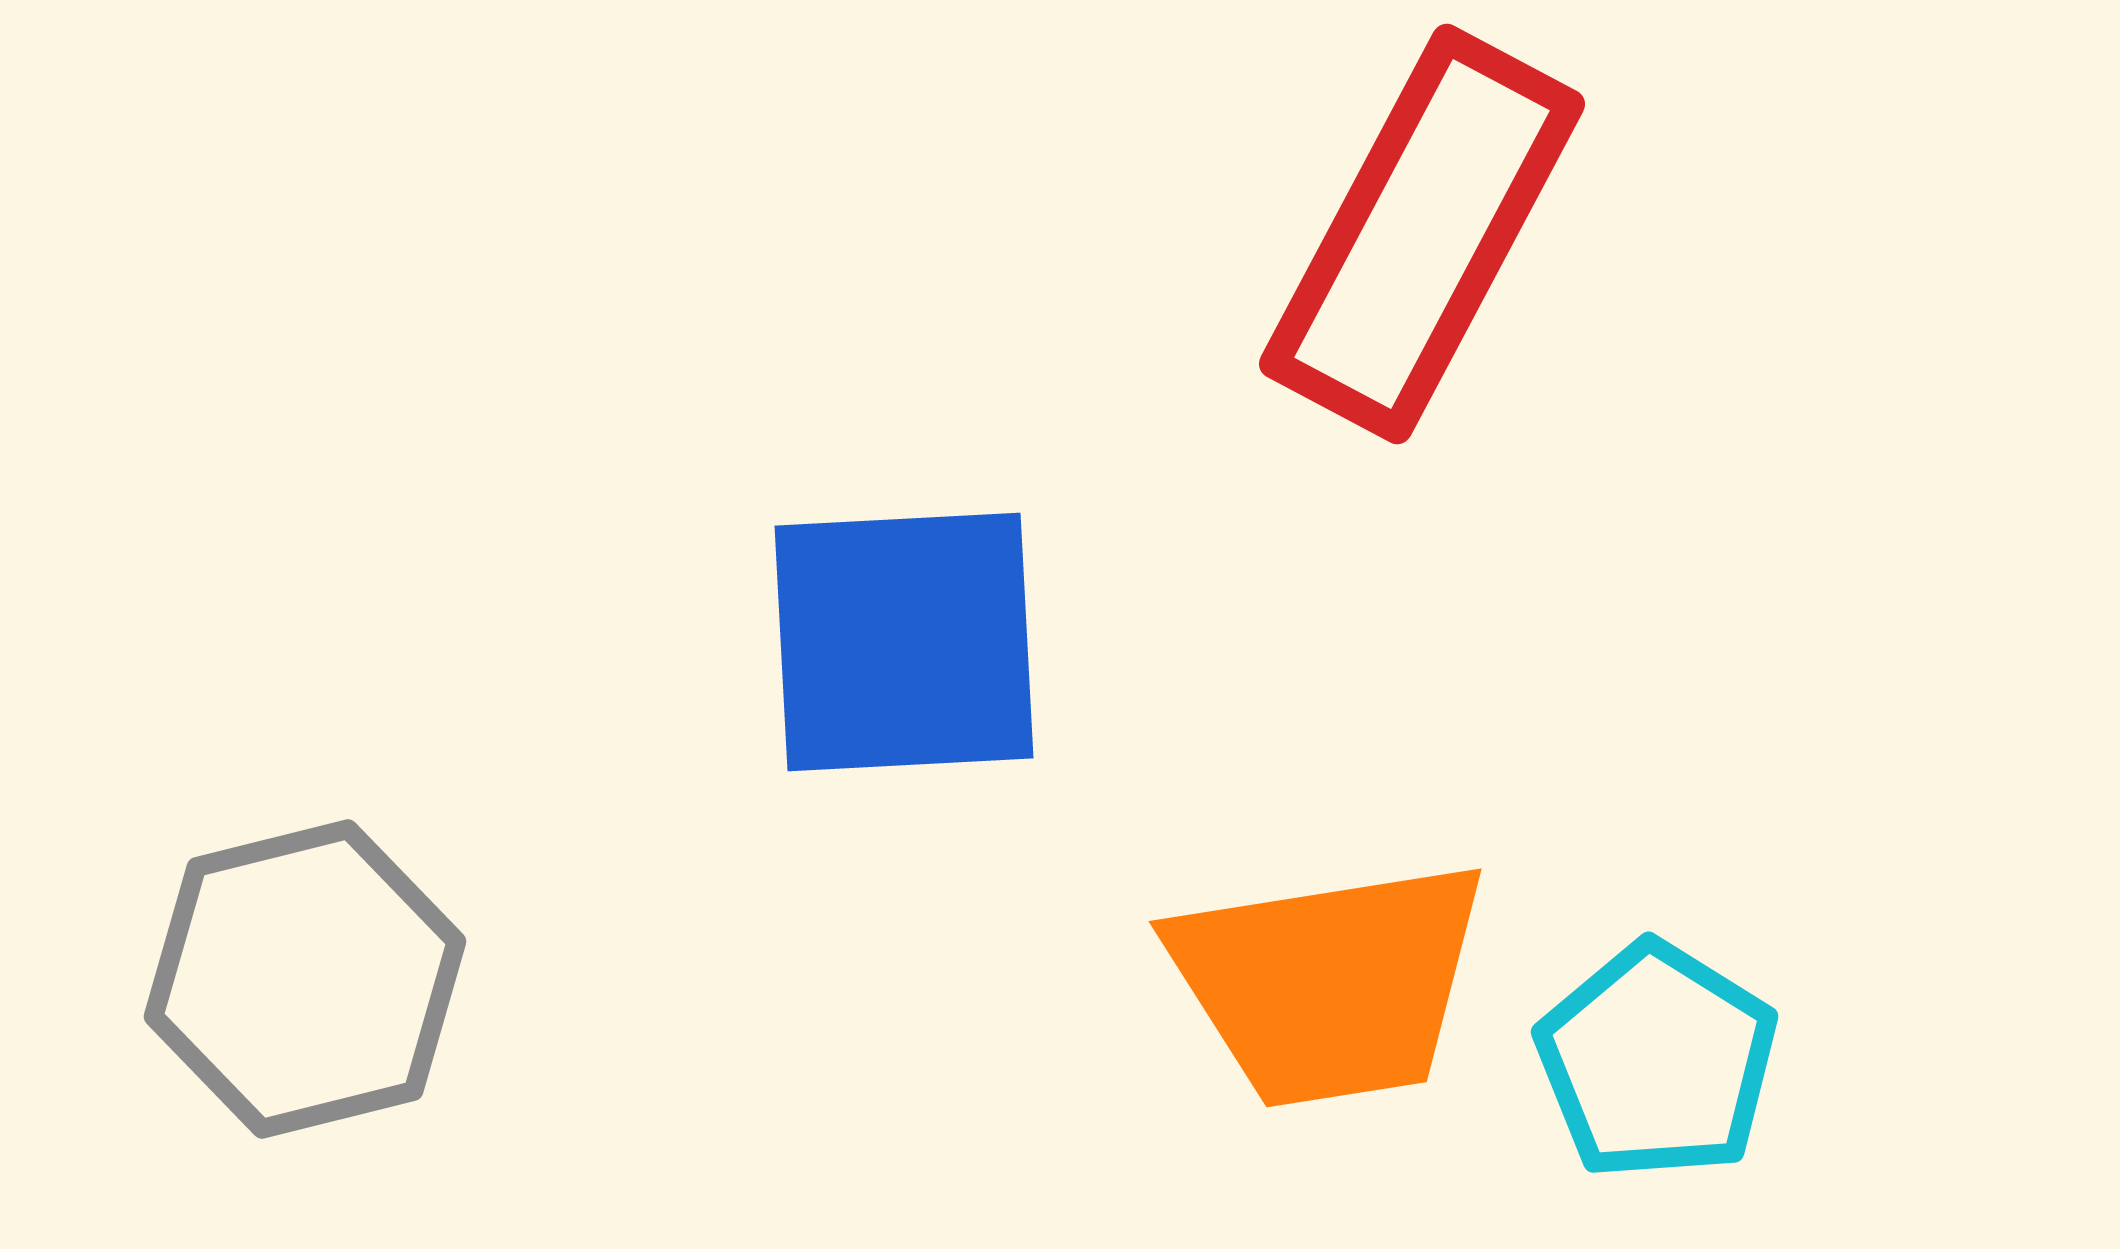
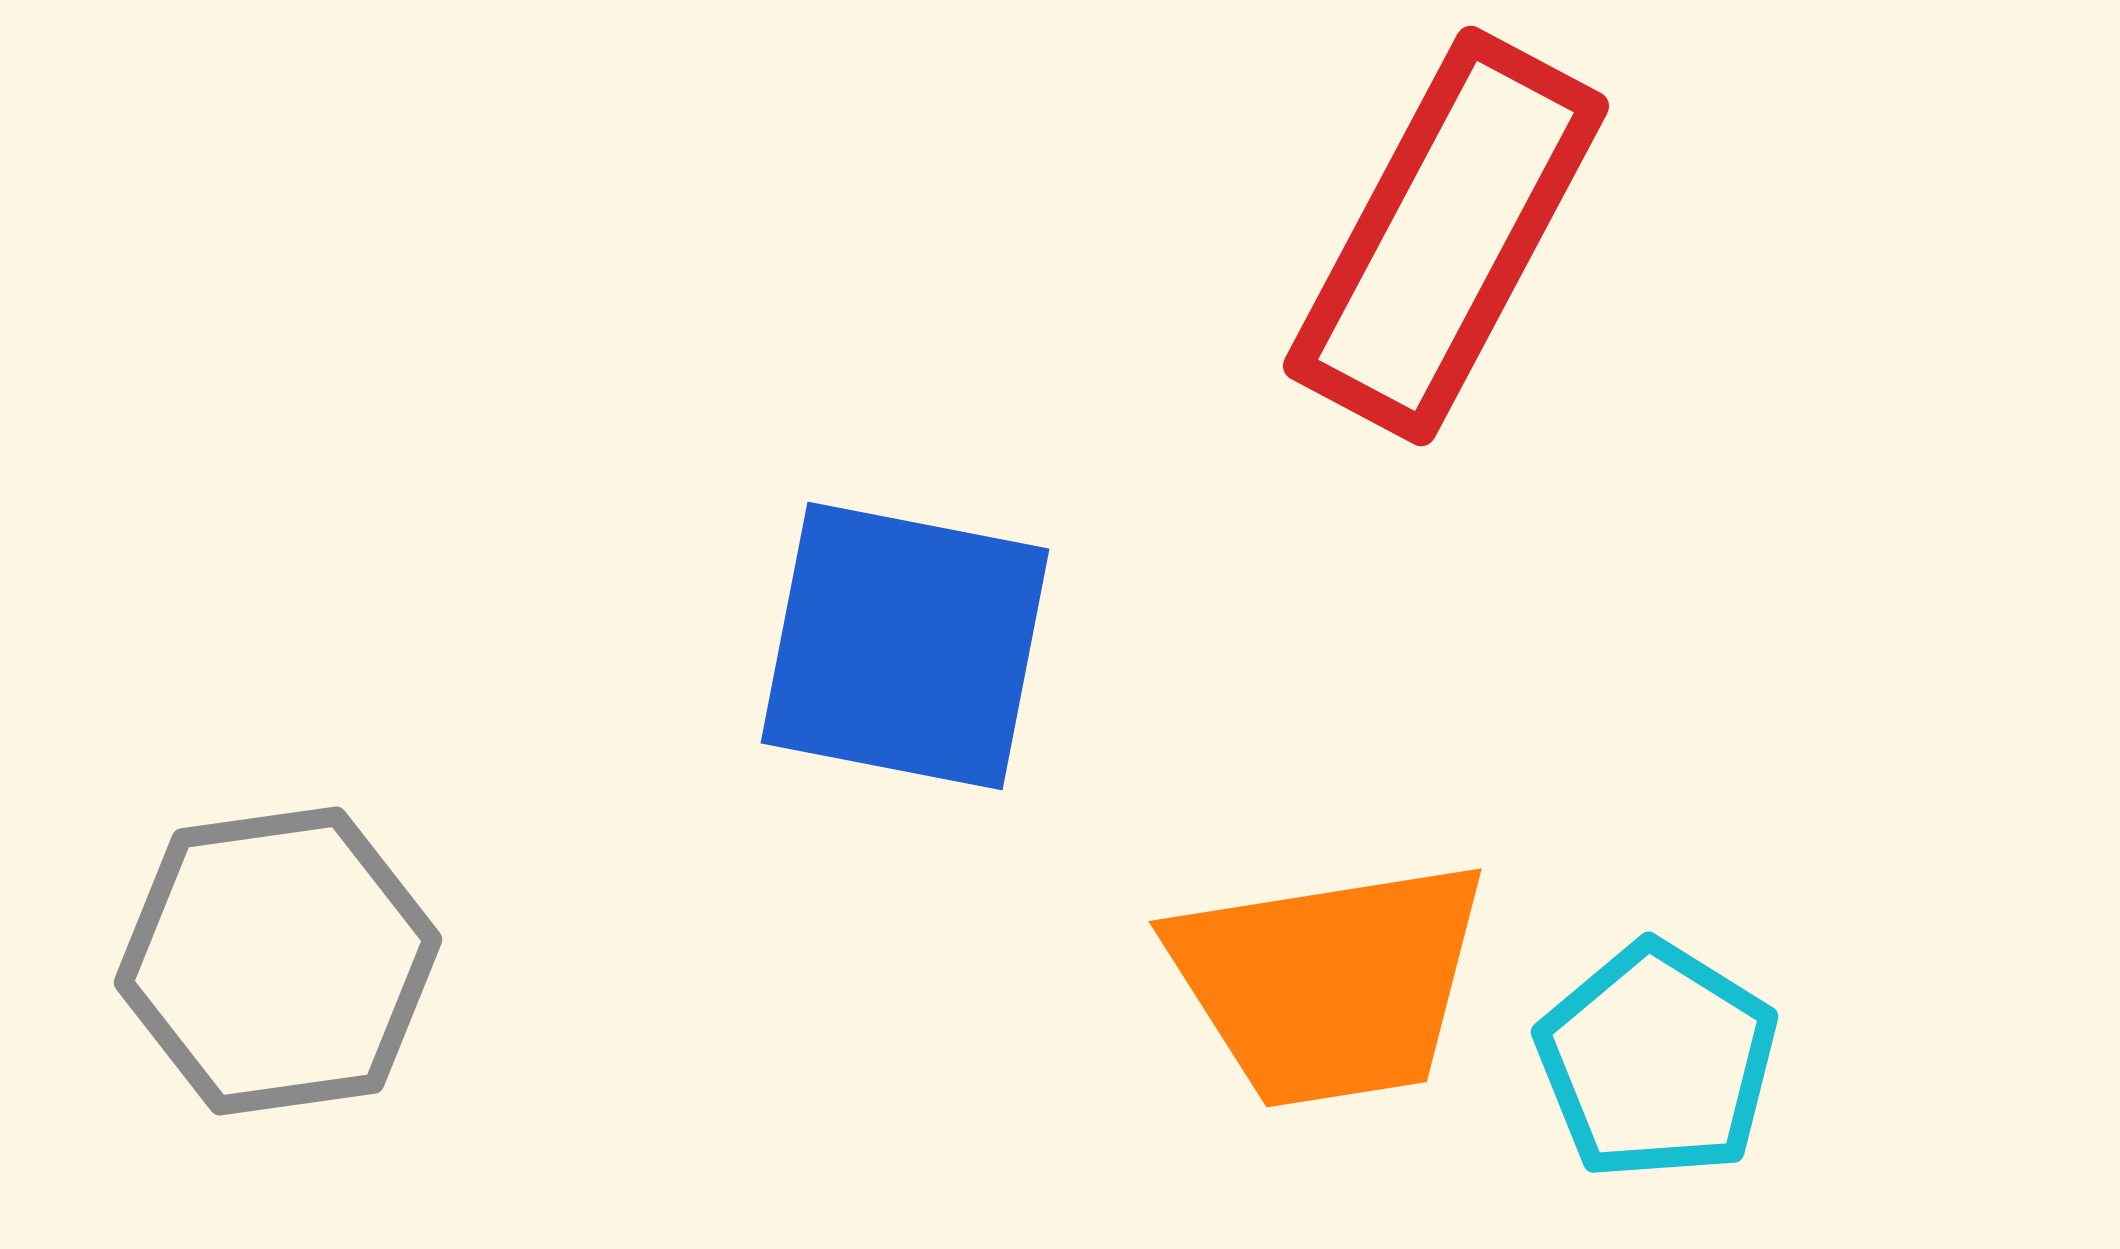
red rectangle: moved 24 px right, 2 px down
blue square: moved 1 px right, 4 px down; rotated 14 degrees clockwise
gray hexagon: moved 27 px left, 18 px up; rotated 6 degrees clockwise
